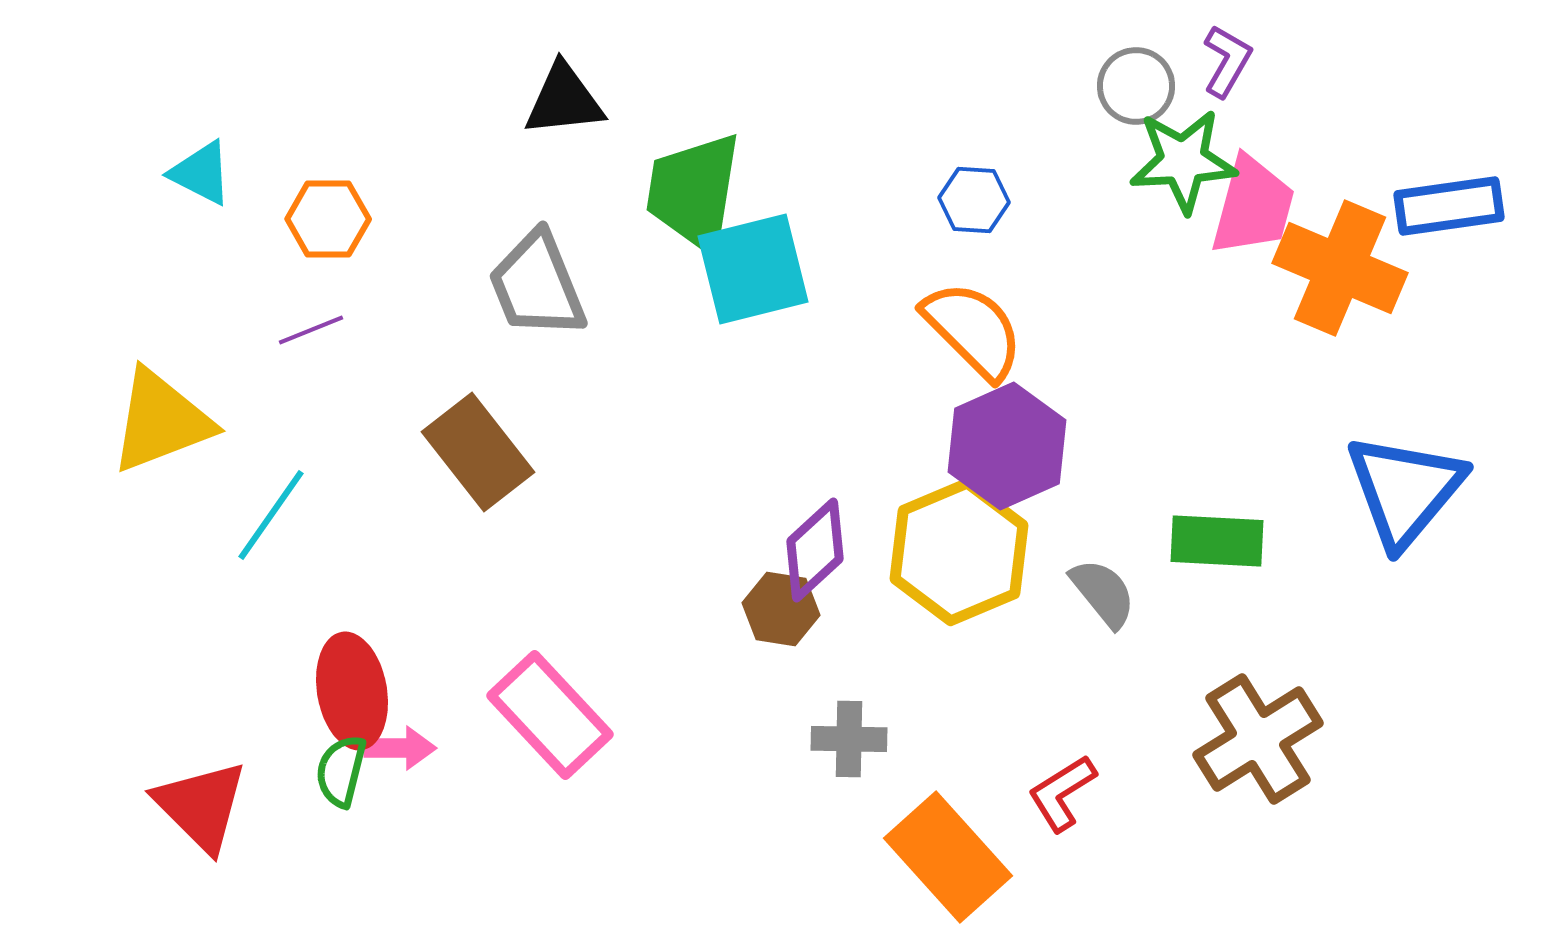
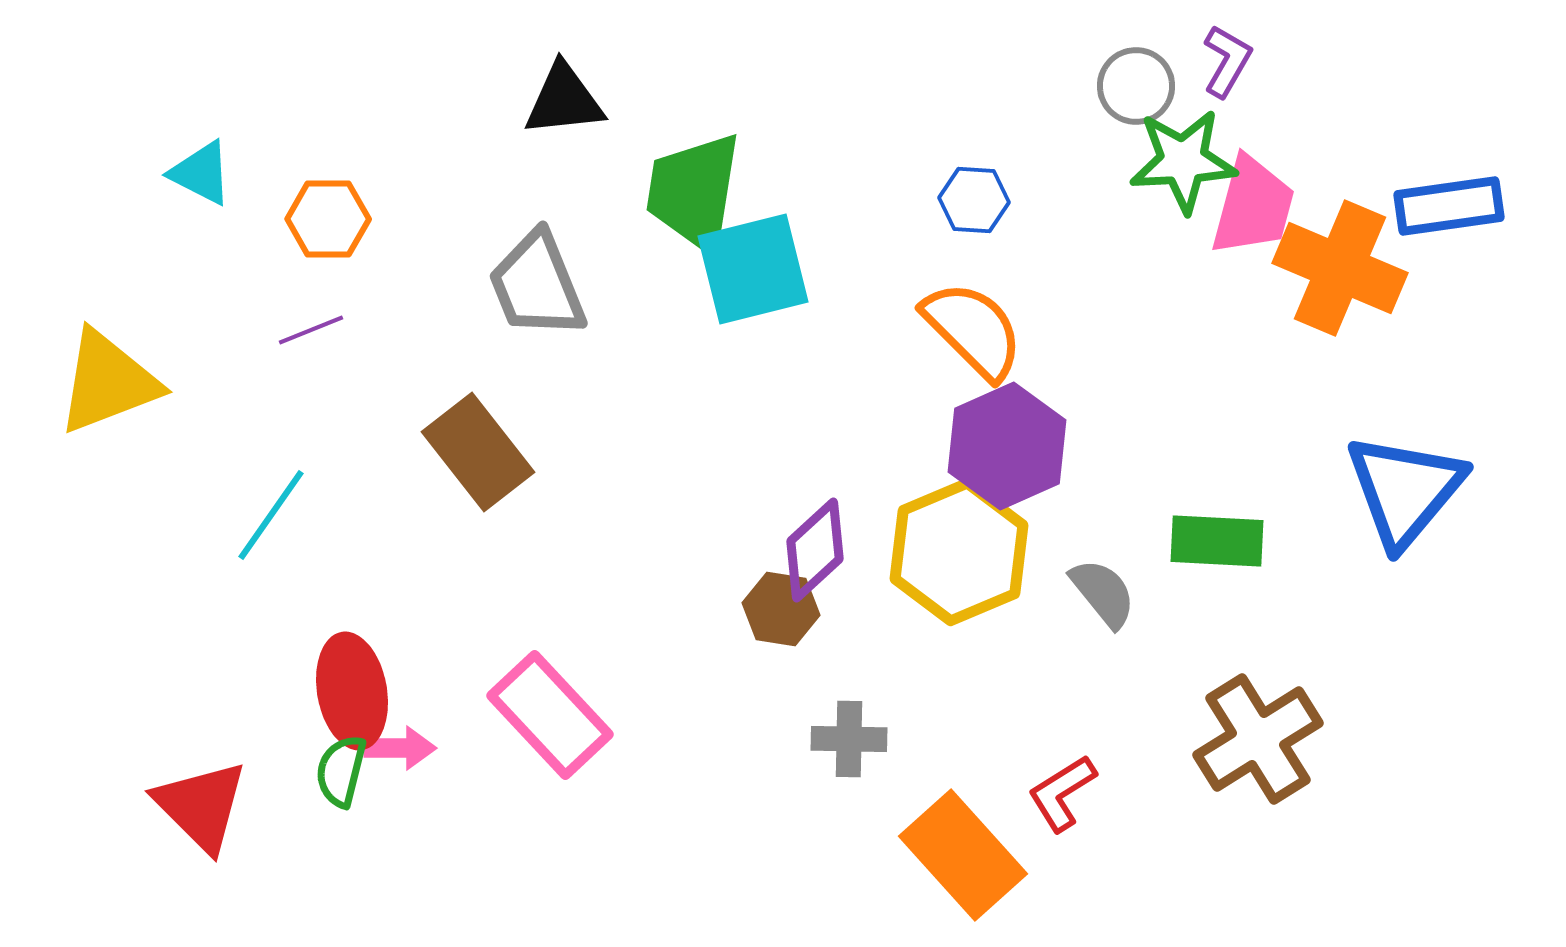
yellow triangle: moved 53 px left, 39 px up
orange rectangle: moved 15 px right, 2 px up
